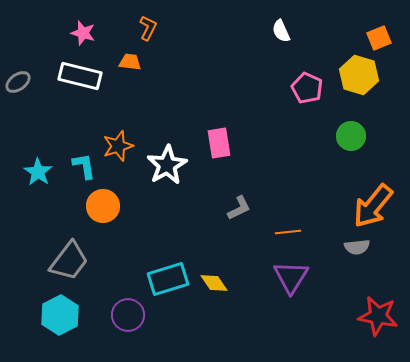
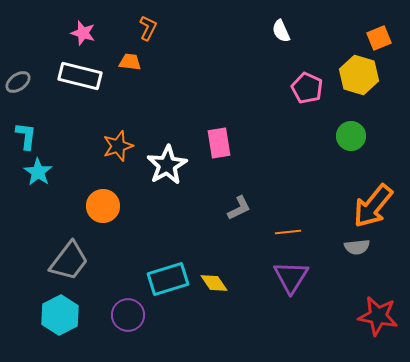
cyan L-shape: moved 58 px left, 30 px up; rotated 16 degrees clockwise
